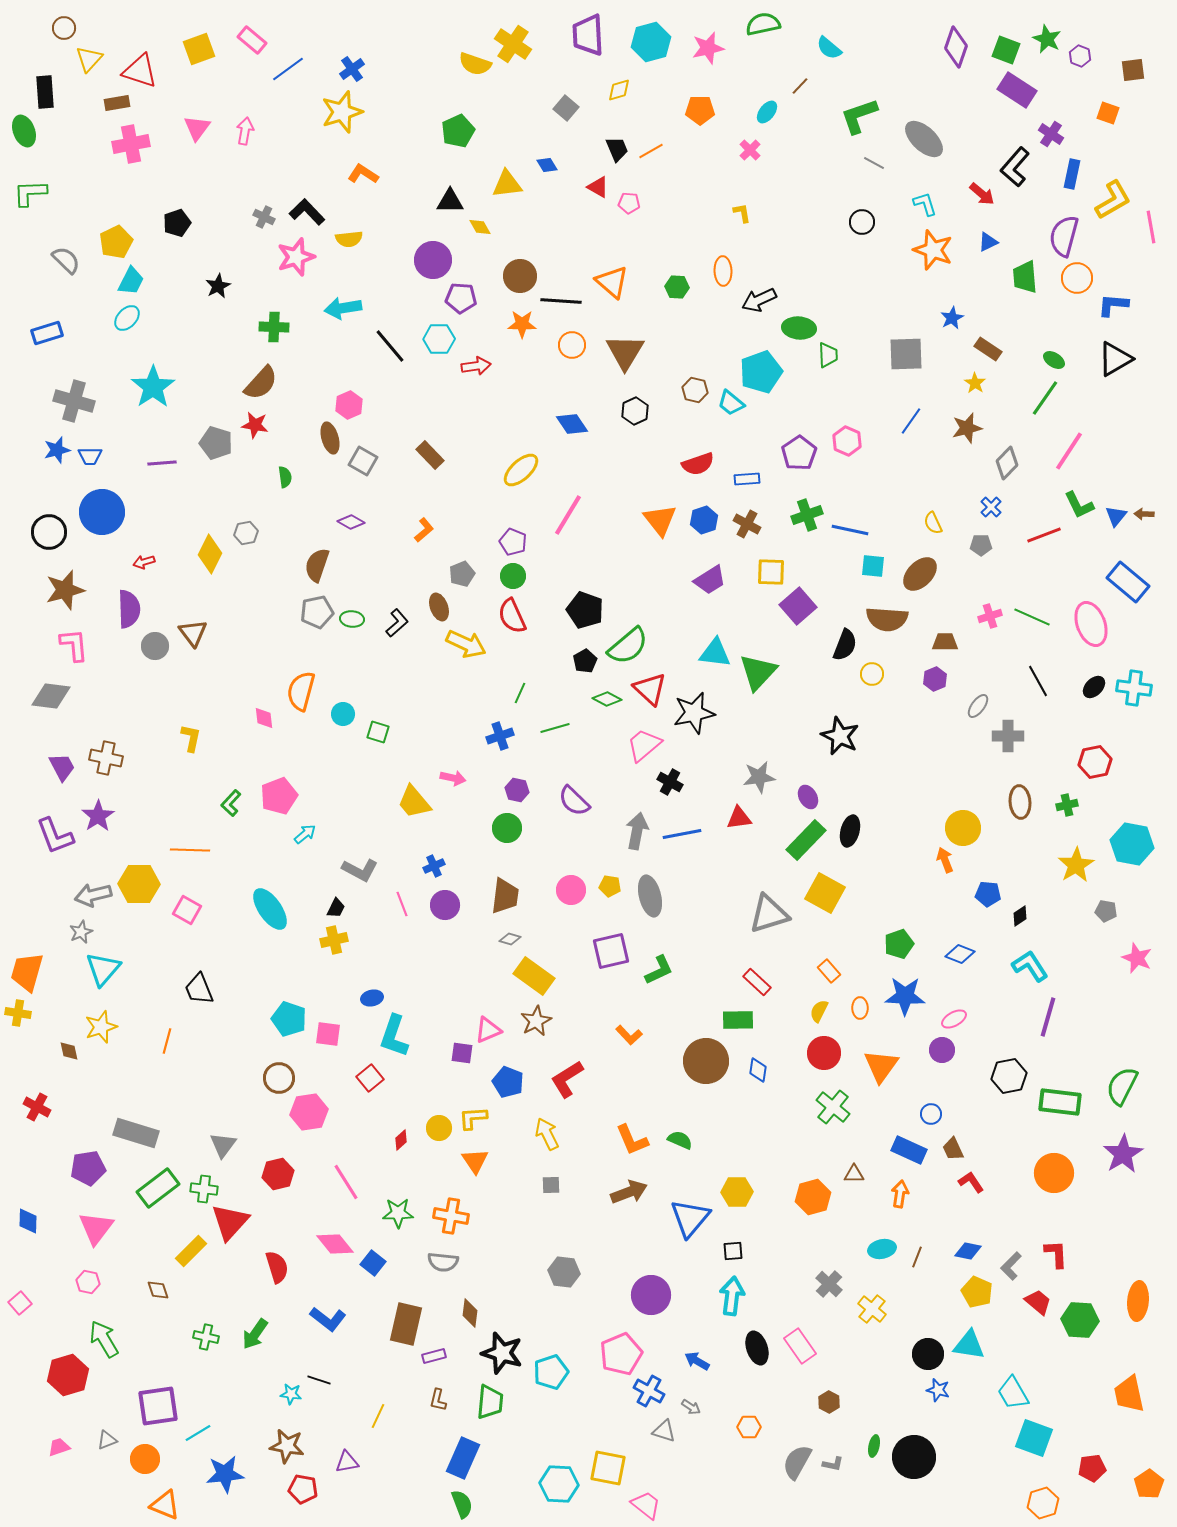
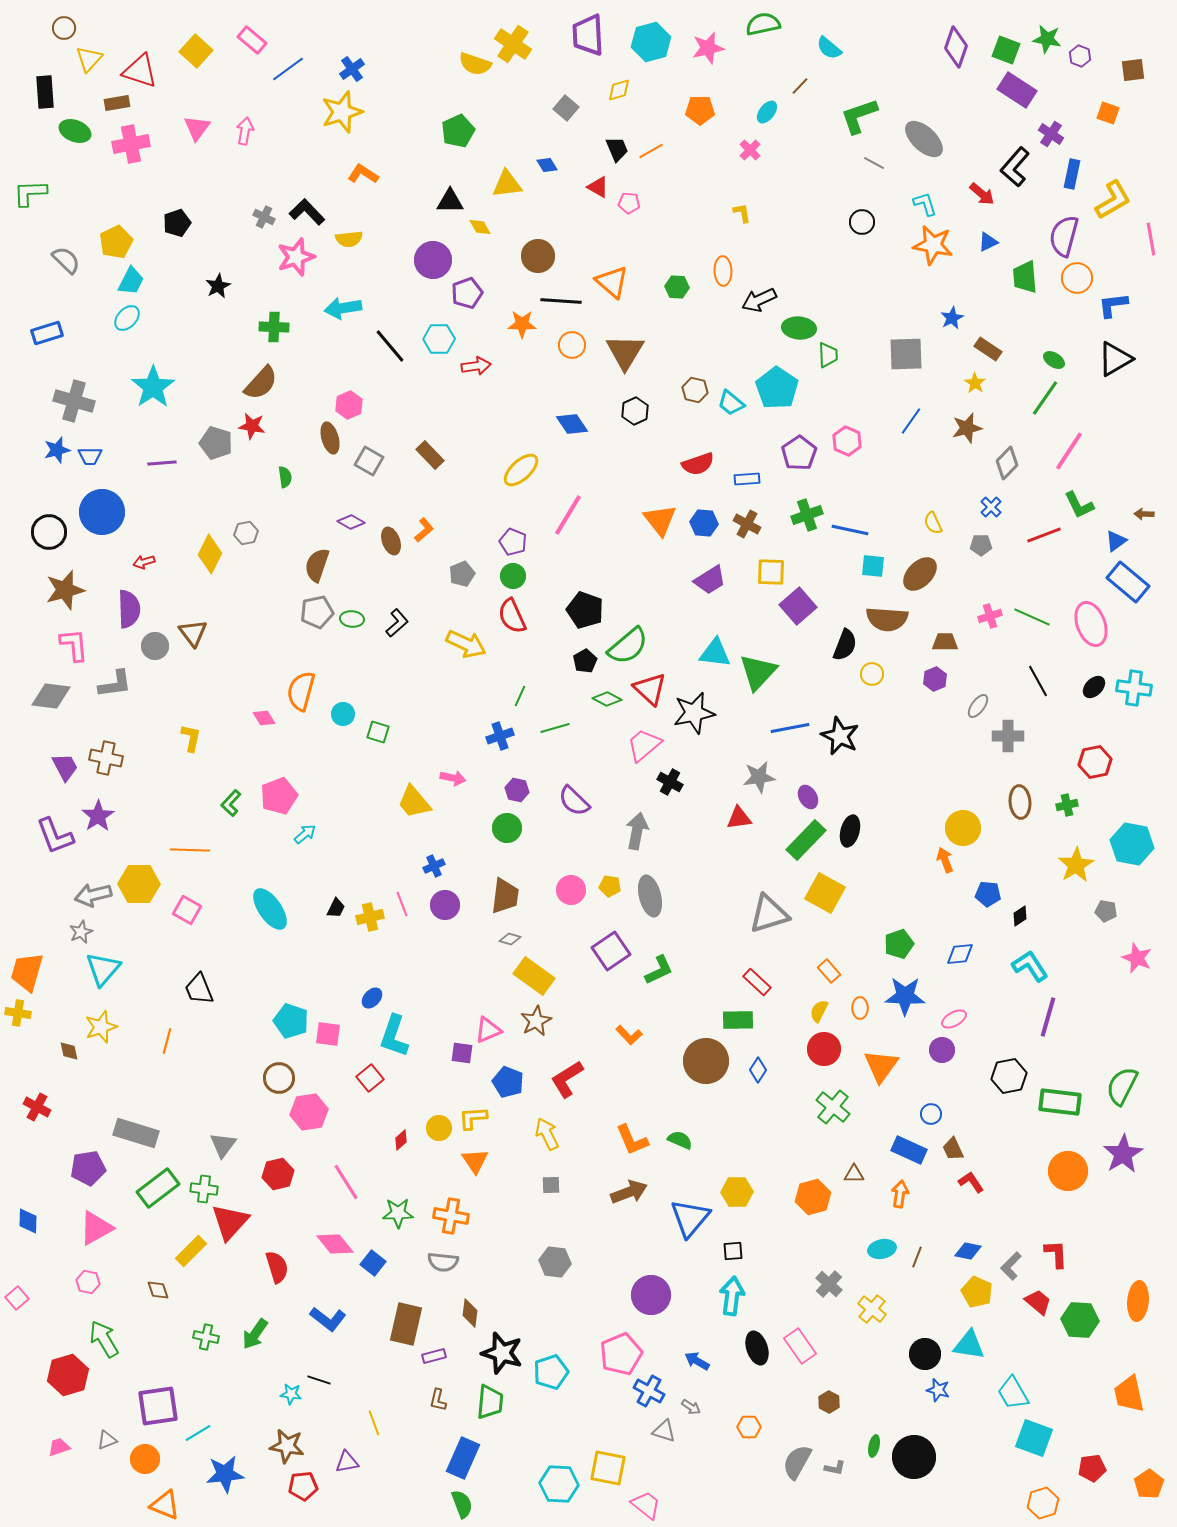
green star at (1047, 39): rotated 16 degrees counterclockwise
yellow square at (199, 49): moved 3 px left, 2 px down; rotated 28 degrees counterclockwise
green ellipse at (24, 131): moved 51 px right; rotated 48 degrees counterclockwise
pink line at (1151, 227): moved 12 px down
orange star at (933, 250): moved 5 px up; rotated 9 degrees counterclockwise
brown circle at (520, 276): moved 18 px right, 20 px up
purple pentagon at (461, 298): moved 6 px right, 5 px up; rotated 24 degrees counterclockwise
blue L-shape at (1113, 305): rotated 12 degrees counterclockwise
cyan pentagon at (761, 372): moved 16 px right, 16 px down; rotated 18 degrees counterclockwise
red star at (255, 425): moved 3 px left, 1 px down
gray square at (363, 461): moved 6 px right
blue triangle at (1116, 516): moved 25 px down; rotated 15 degrees clockwise
blue hexagon at (704, 520): moved 3 px down; rotated 24 degrees clockwise
brown ellipse at (439, 607): moved 48 px left, 66 px up
green line at (520, 693): moved 3 px down
pink diamond at (264, 718): rotated 25 degrees counterclockwise
purple trapezoid at (62, 767): moved 3 px right
blue line at (682, 834): moved 108 px right, 106 px up
gray L-shape at (360, 870): moved 245 px left, 186 px up; rotated 36 degrees counterclockwise
yellow cross at (334, 940): moved 36 px right, 23 px up
purple square at (611, 951): rotated 21 degrees counterclockwise
blue diamond at (960, 954): rotated 28 degrees counterclockwise
blue ellipse at (372, 998): rotated 35 degrees counterclockwise
cyan pentagon at (289, 1019): moved 2 px right, 2 px down
red circle at (824, 1053): moved 4 px up
blue diamond at (758, 1070): rotated 25 degrees clockwise
orange circle at (1054, 1173): moved 14 px right, 2 px up
pink triangle at (96, 1228): rotated 24 degrees clockwise
gray hexagon at (564, 1272): moved 9 px left, 10 px up
pink square at (20, 1303): moved 3 px left, 5 px up
black circle at (928, 1354): moved 3 px left
yellow line at (378, 1416): moved 4 px left, 7 px down; rotated 45 degrees counterclockwise
gray L-shape at (833, 1464): moved 2 px right, 4 px down
red pentagon at (303, 1489): moved 3 px up; rotated 16 degrees counterclockwise
